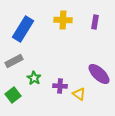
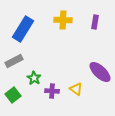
purple ellipse: moved 1 px right, 2 px up
purple cross: moved 8 px left, 5 px down
yellow triangle: moved 3 px left, 5 px up
